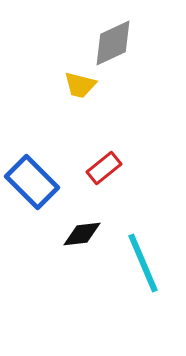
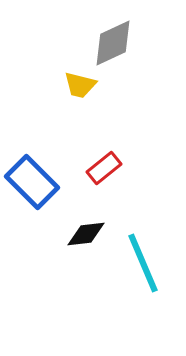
black diamond: moved 4 px right
